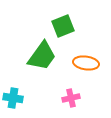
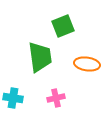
green trapezoid: moved 2 px left, 1 px down; rotated 44 degrees counterclockwise
orange ellipse: moved 1 px right, 1 px down
pink cross: moved 15 px left
